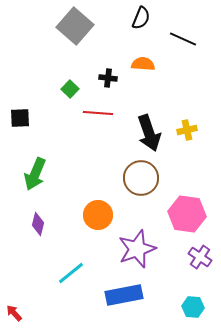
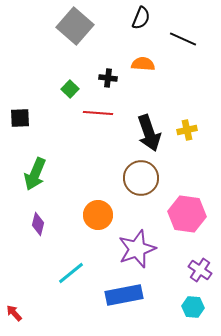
purple cross: moved 13 px down
